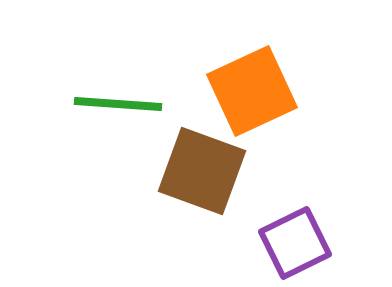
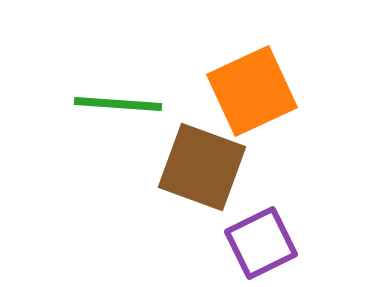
brown square: moved 4 px up
purple square: moved 34 px left
